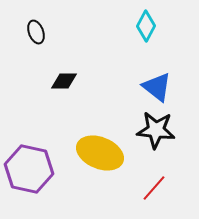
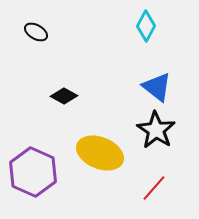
black ellipse: rotated 40 degrees counterclockwise
black diamond: moved 15 px down; rotated 28 degrees clockwise
black star: rotated 27 degrees clockwise
purple hexagon: moved 4 px right, 3 px down; rotated 12 degrees clockwise
